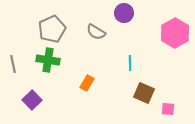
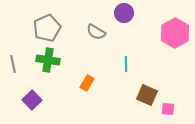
gray pentagon: moved 5 px left, 1 px up
cyan line: moved 4 px left, 1 px down
brown square: moved 3 px right, 2 px down
